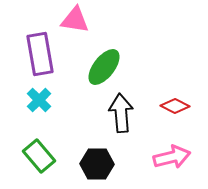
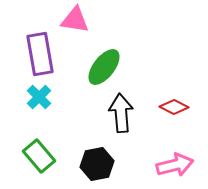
cyan cross: moved 3 px up
red diamond: moved 1 px left, 1 px down
pink arrow: moved 3 px right, 8 px down
black hexagon: rotated 12 degrees counterclockwise
